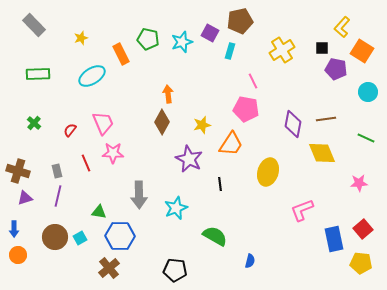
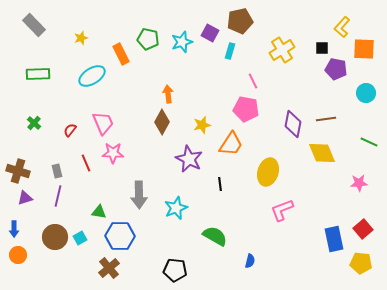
orange square at (362, 51): moved 2 px right, 2 px up; rotated 30 degrees counterclockwise
cyan circle at (368, 92): moved 2 px left, 1 px down
green line at (366, 138): moved 3 px right, 4 px down
pink L-shape at (302, 210): moved 20 px left
